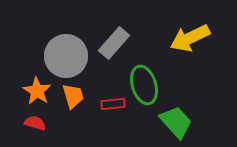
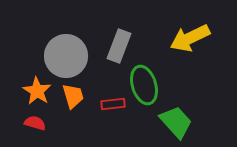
gray rectangle: moved 5 px right, 3 px down; rotated 20 degrees counterclockwise
